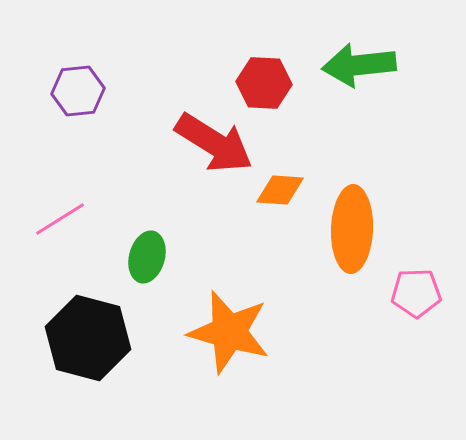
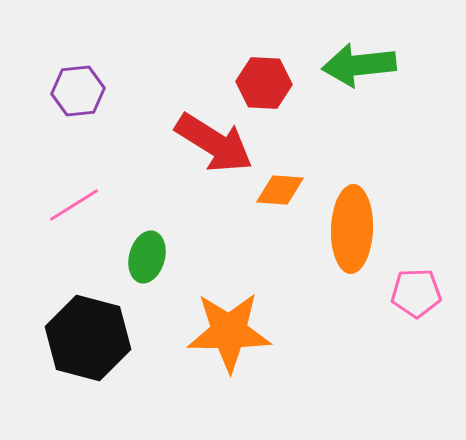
pink line: moved 14 px right, 14 px up
orange star: rotated 16 degrees counterclockwise
